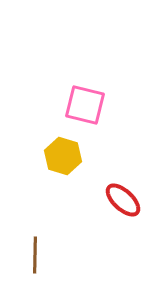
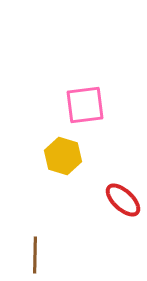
pink square: rotated 21 degrees counterclockwise
